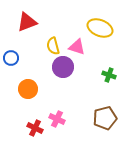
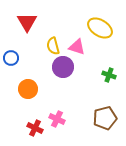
red triangle: rotated 40 degrees counterclockwise
yellow ellipse: rotated 10 degrees clockwise
